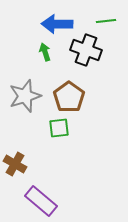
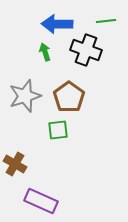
green square: moved 1 px left, 2 px down
purple rectangle: rotated 16 degrees counterclockwise
